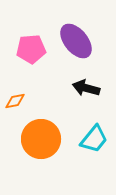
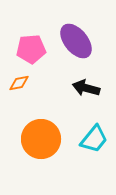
orange diamond: moved 4 px right, 18 px up
